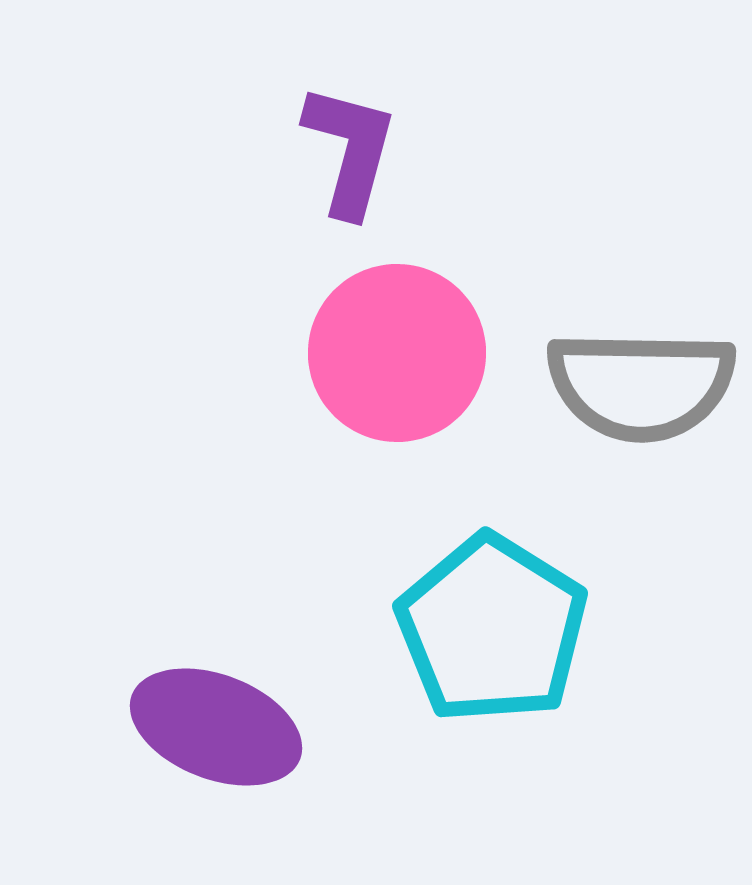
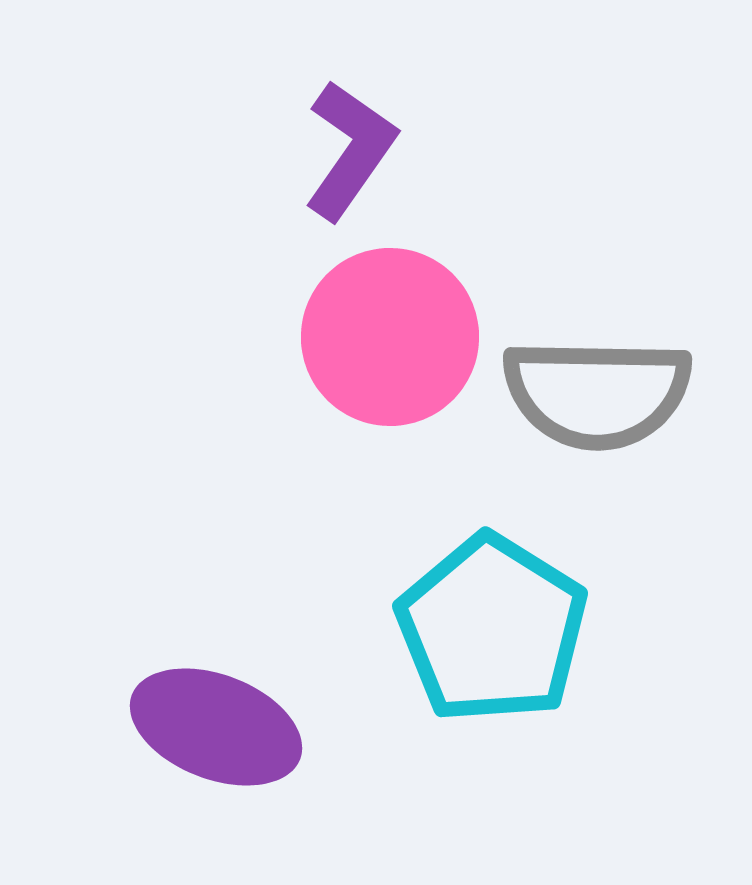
purple L-shape: rotated 20 degrees clockwise
pink circle: moved 7 px left, 16 px up
gray semicircle: moved 44 px left, 8 px down
